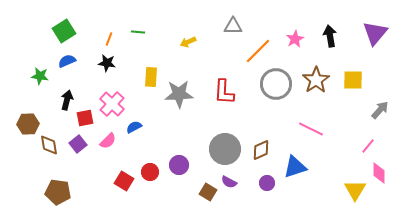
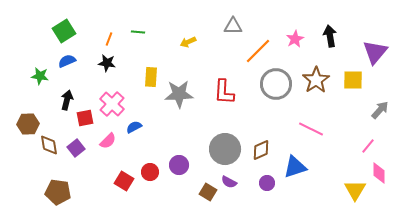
purple triangle at (375, 33): moved 19 px down
purple square at (78, 144): moved 2 px left, 4 px down
